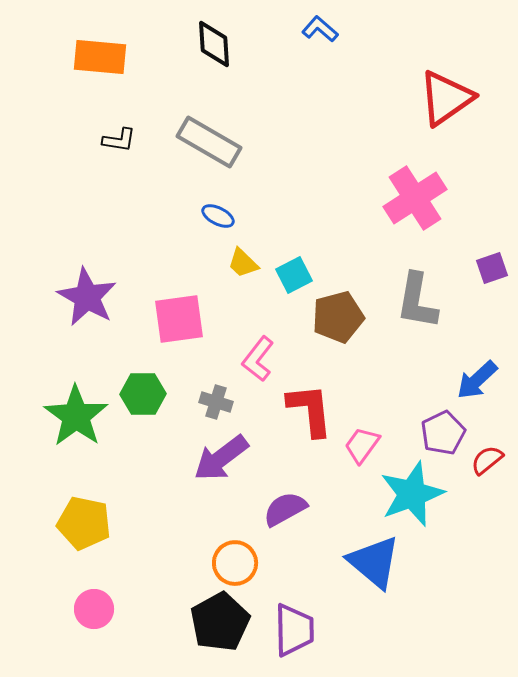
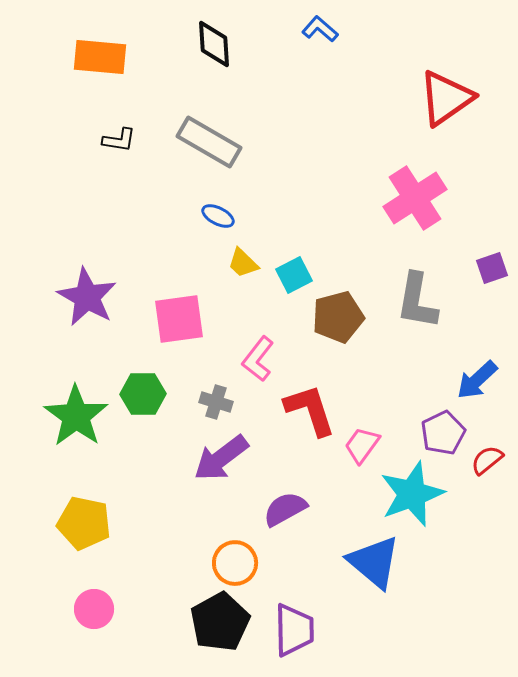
red L-shape: rotated 12 degrees counterclockwise
